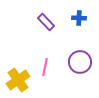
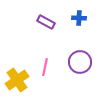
purple rectangle: rotated 18 degrees counterclockwise
yellow cross: moved 1 px left
